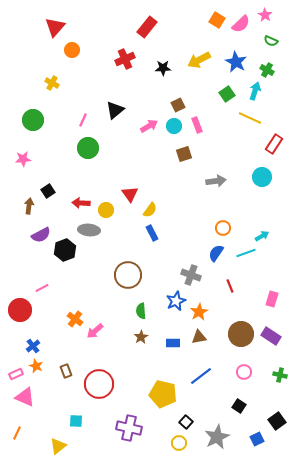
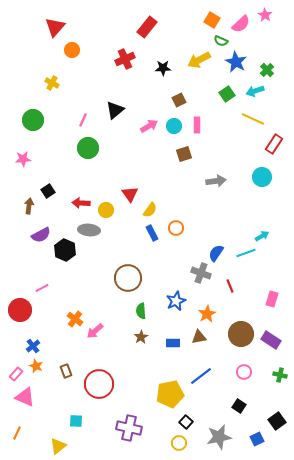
orange square at (217, 20): moved 5 px left
green semicircle at (271, 41): moved 50 px left
green cross at (267, 70): rotated 16 degrees clockwise
cyan arrow at (255, 91): rotated 126 degrees counterclockwise
brown square at (178, 105): moved 1 px right, 5 px up
yellow line at (250, 118): moved 3 px right, 1 px down
pink rectangle at (197, 125): rotated 21 degrees clockwise
orange circle at (223, 228): moved 47 px left
black hexagon at (65, 250): rotated 15 degrees counterclockwise
brown circle at (128, 275): moved 3 px down
gray cross at (191, 275): moved 10 px right, 2 px up
orange star at (199, 312): moved 8 px right, 2 px down
purple rectangle at (271, 336): moved 4 px down
pink rectangle at (16, 374): rotated 24 degrees counterclockwise
yellow pentagon at (163, 394): moved 7 px right; rotated 24 degrees counterclockwise
gray star at (217, 437): moved 2 px right; rotated 15 degrees clockwise
